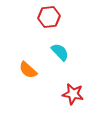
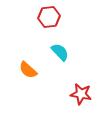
red star: moved 8 px right
